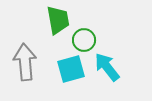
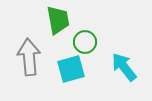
green circle: moved 1 px right, 2 px down
gray arrow: moved 4 px right, 5 px up
cyan arrow: moved 17 px right
